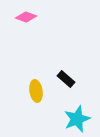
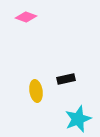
black rectangle: rotated 54 degrees counterclockwise
cyan star: moved 1 px right
